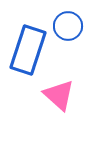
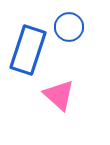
blue circle: moved 1 px right, 1 px down
